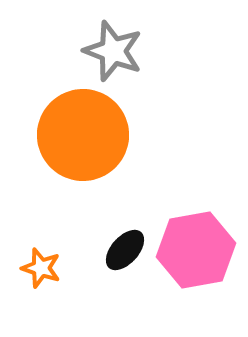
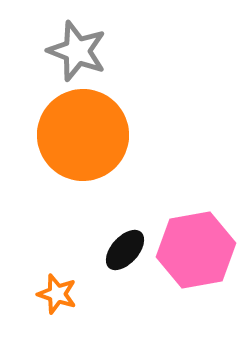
gray star: moved 36 px left
orange star: moved 16 px right, 26 px down
